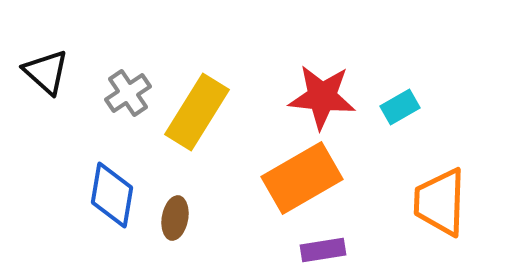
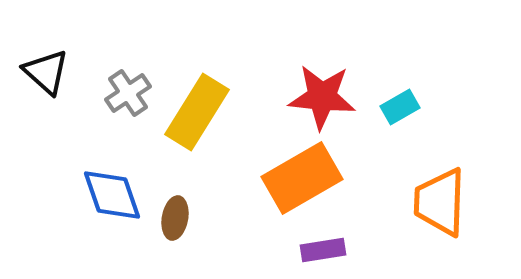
blue diamond: rotated 28 degrees counterclockwise
